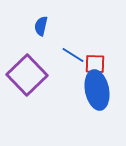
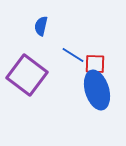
purple square: rotated 9 degrees counterclockwise
blue ellipse: rotated 6 degrees counterclockwise
